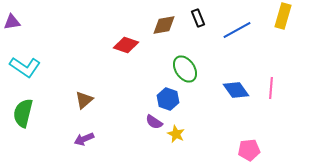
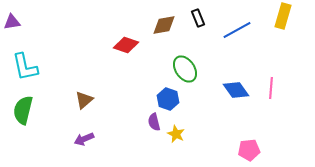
cyan L-shape: rotated 44 degrees clockwise
green semicircle: moved 3 px up
purple semicircle: rotated 42 degrees clockwise
